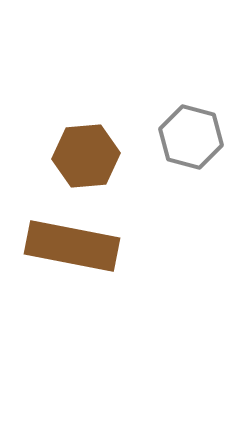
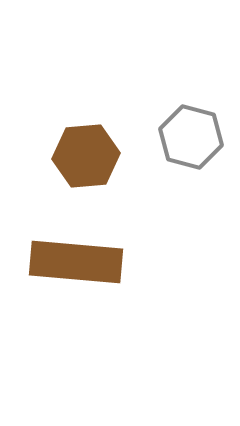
brown rectangle: moved 4 px right, 16 px down; rotated 6 degrees counterclockwise
